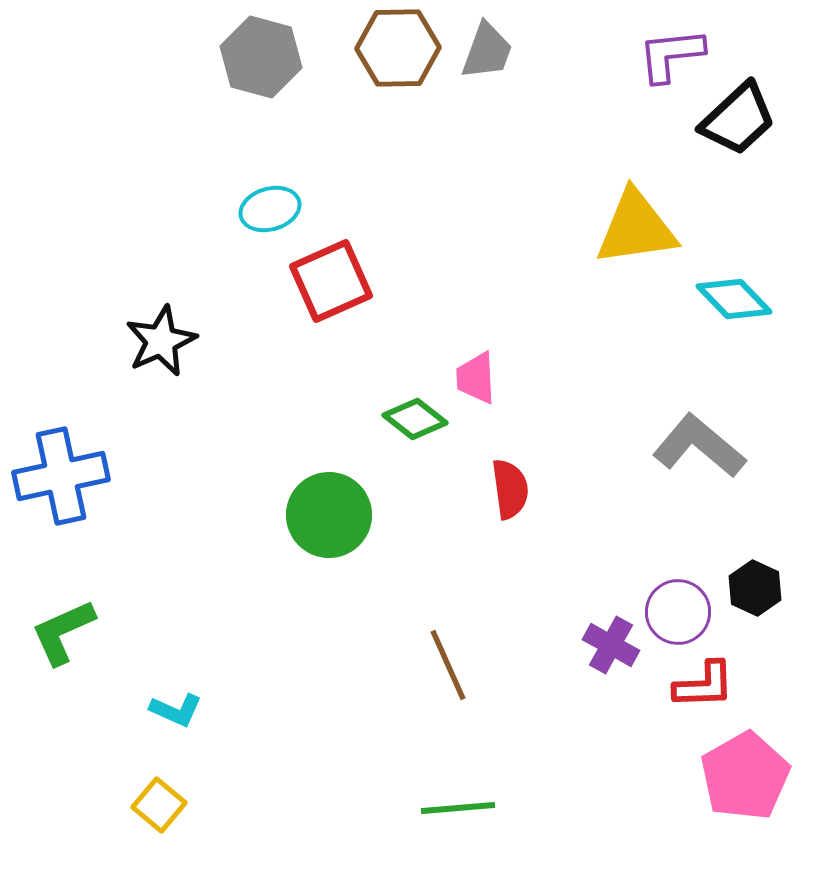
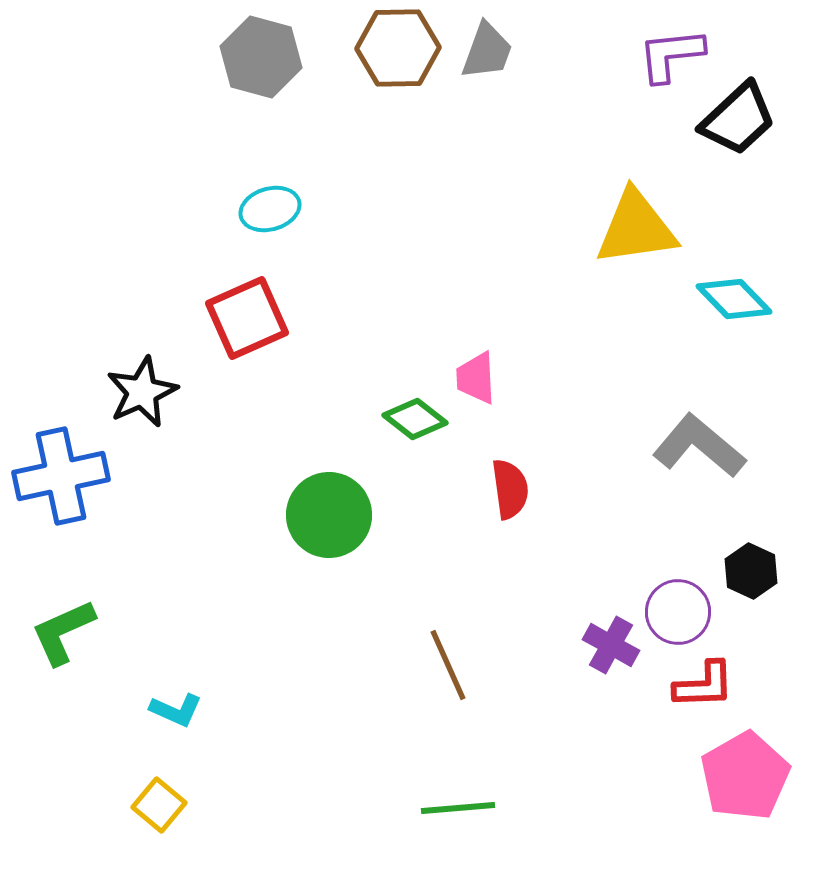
red square: moved 84 px left, 37 px down
black star: moved 19 px left, 51 px down
black hexagon: moved 4 px left, 17 px up
